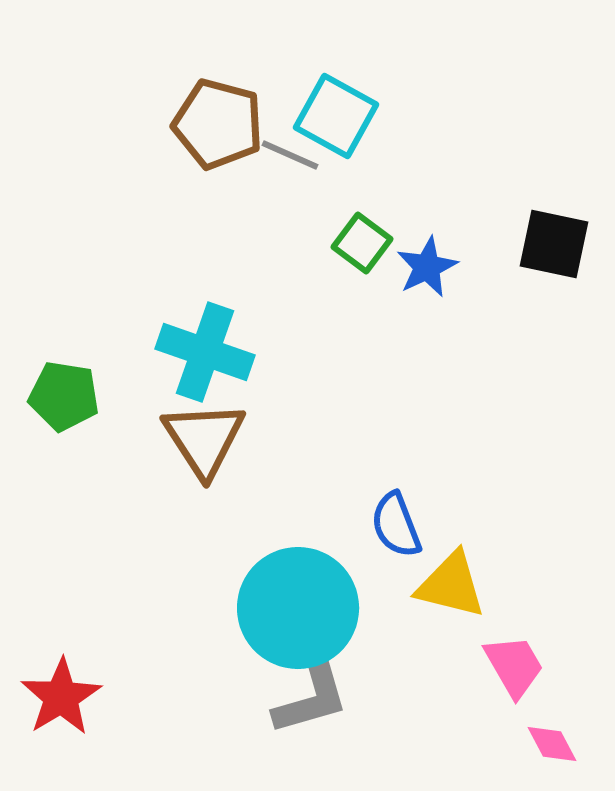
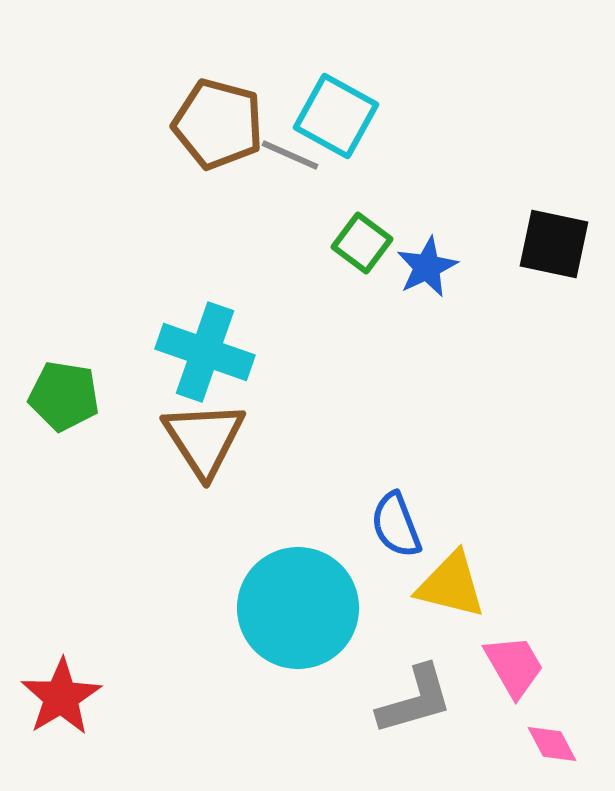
gray L-shape: moved 104 px right
